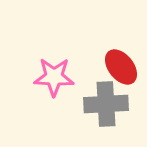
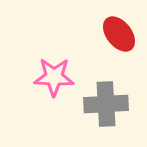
red ellipse: moved 2 px left, 33 px up
